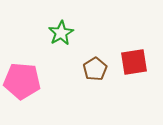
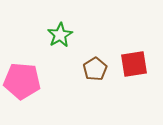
green star: moved 1 px left, 2 px down
red square: moved 2 px down
